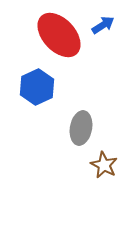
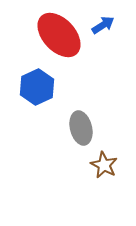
gray ellipse: rotated 24 degrees counterclockwise
